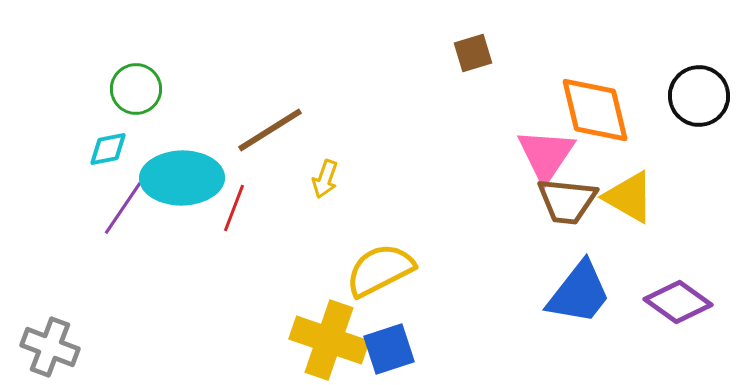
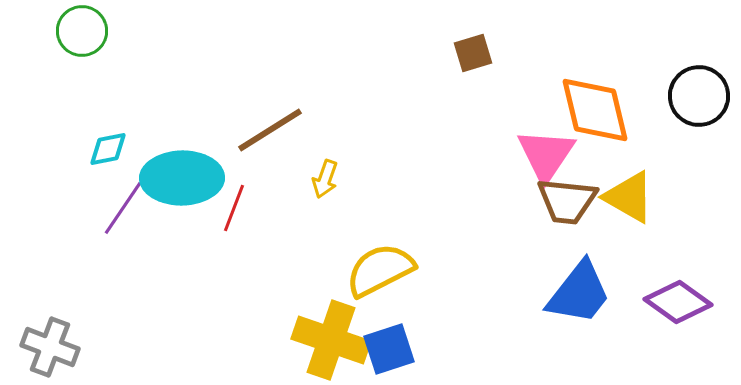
green circle: moved 54 px left, 58 px up
yellow cross: moved 2 px right
